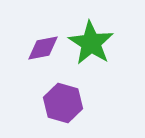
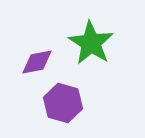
purple diamond: moved 6 px left, 14 px down
